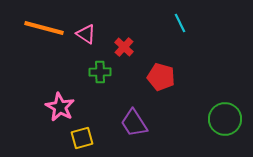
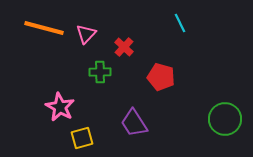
pink triangle: rotated 40 degrees clockwise
